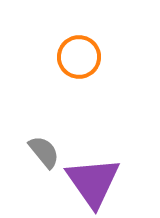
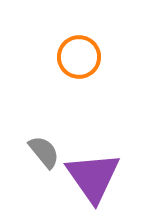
purple triangle: moved 5 px up
